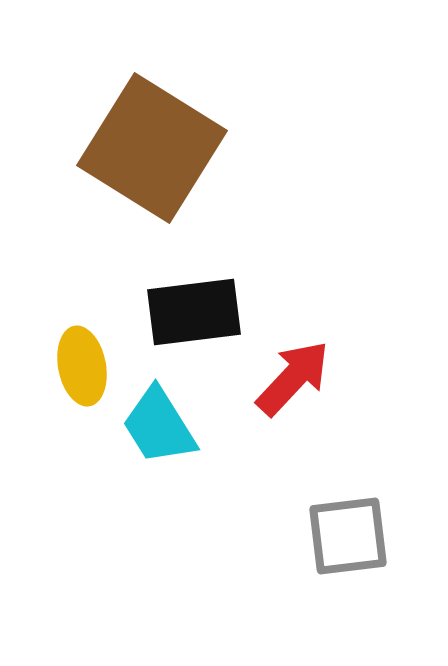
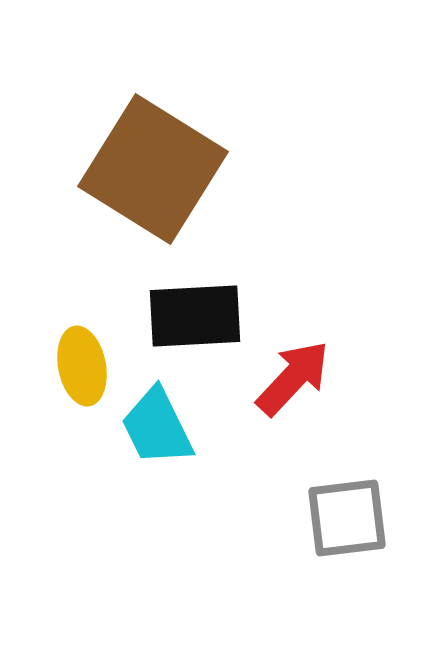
brown square: moved 1 px right, 21 px down
black rectangle: moved 1 px right, 4 px down; rotated 4 degrees clockwise
cyan trapezoid: moved 2 px left, 1 px down; rotated 6 degrees clockwise
gray square: moved 1 px left, 18 px up
